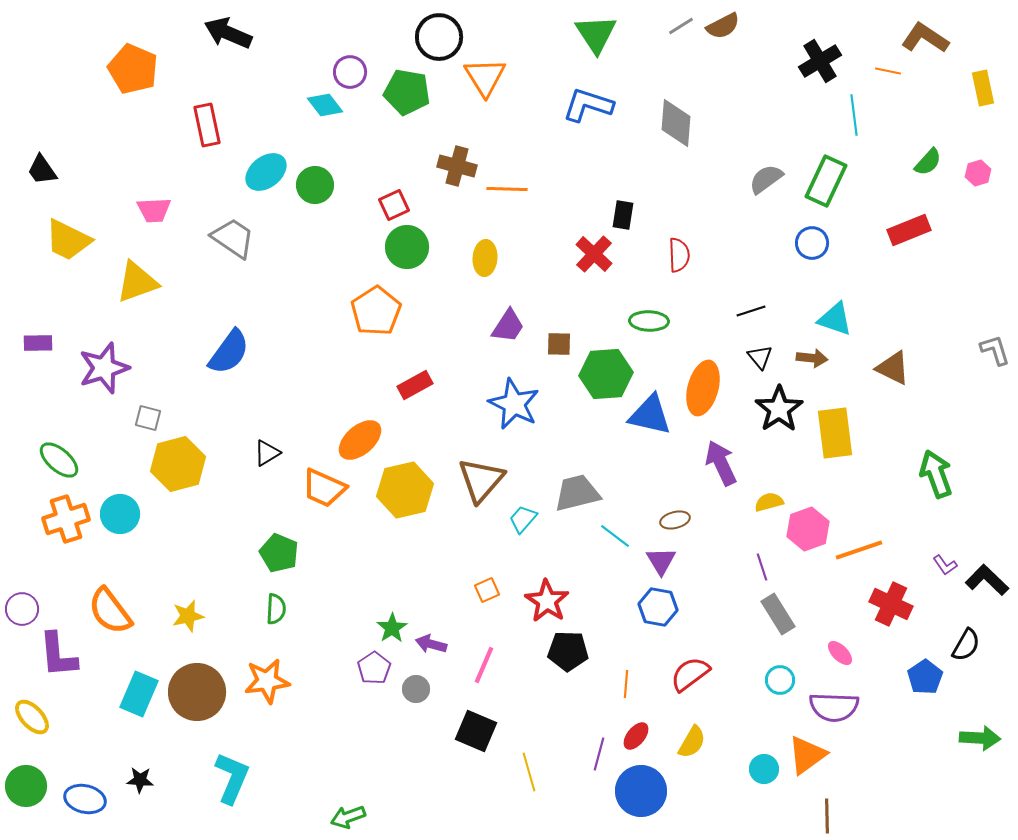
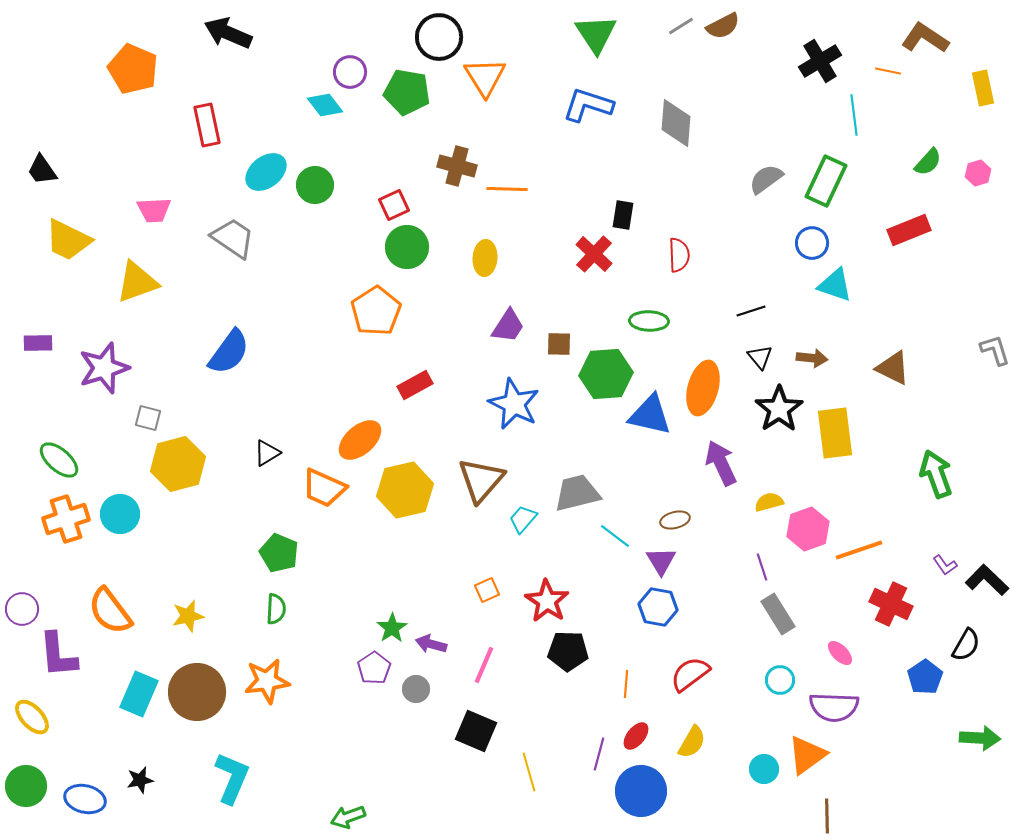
cyan triangle at (835, 319): moved 34 px up
black star at (140, 780): rotated 16 degrees counterclockwise
